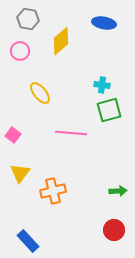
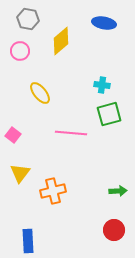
green square: moved 4 px down
blue rectangle: rotated 40 degrees clockwise
